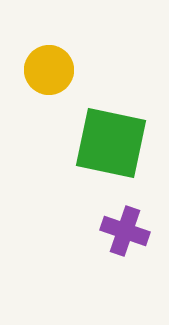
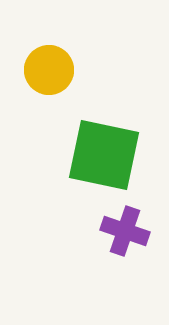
green square: moved 7 px left, 12 px down
